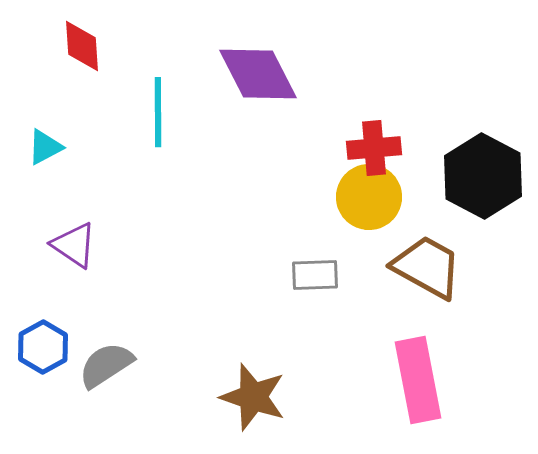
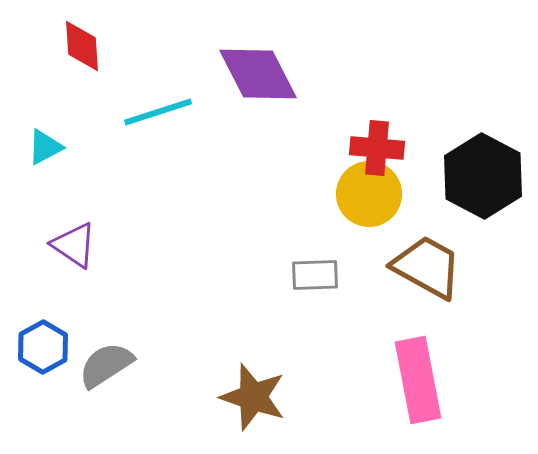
cyan line: rotated 72 degrees clockwise
red cross: moved 3 px right; rotated 10 degrees clockwise
yellow circle: moved 3 px up
